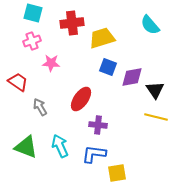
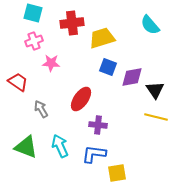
pink cross: moved 2 px right
gray arrow: moved 1 px right, 2 px down
